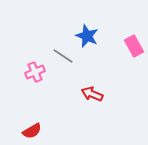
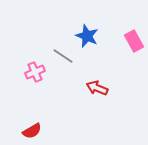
pink rectangle: moved 5 px up
red arrow: moved 5 px right, 6 px up
